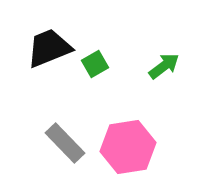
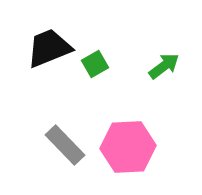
gray rectangle: moved 2 px down
pink hexagon: rotated 6 degrees clockwise
